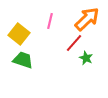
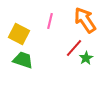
orange arrow: moved 2 px left, 1 px down; rotated 80 degrees counterclockwise
yellow square: rotated 10 degrees counterclockwise
red line: moved 5 px down
green star: rotated 16 degrees clockwise
